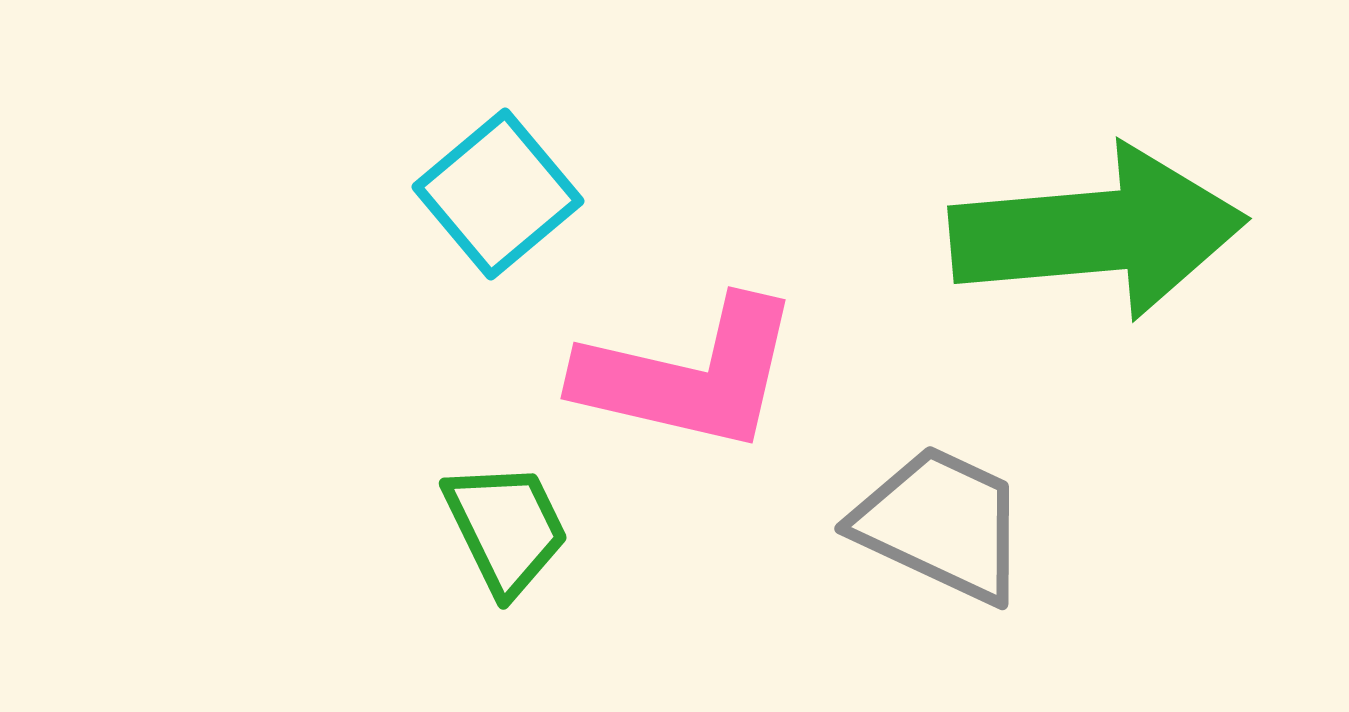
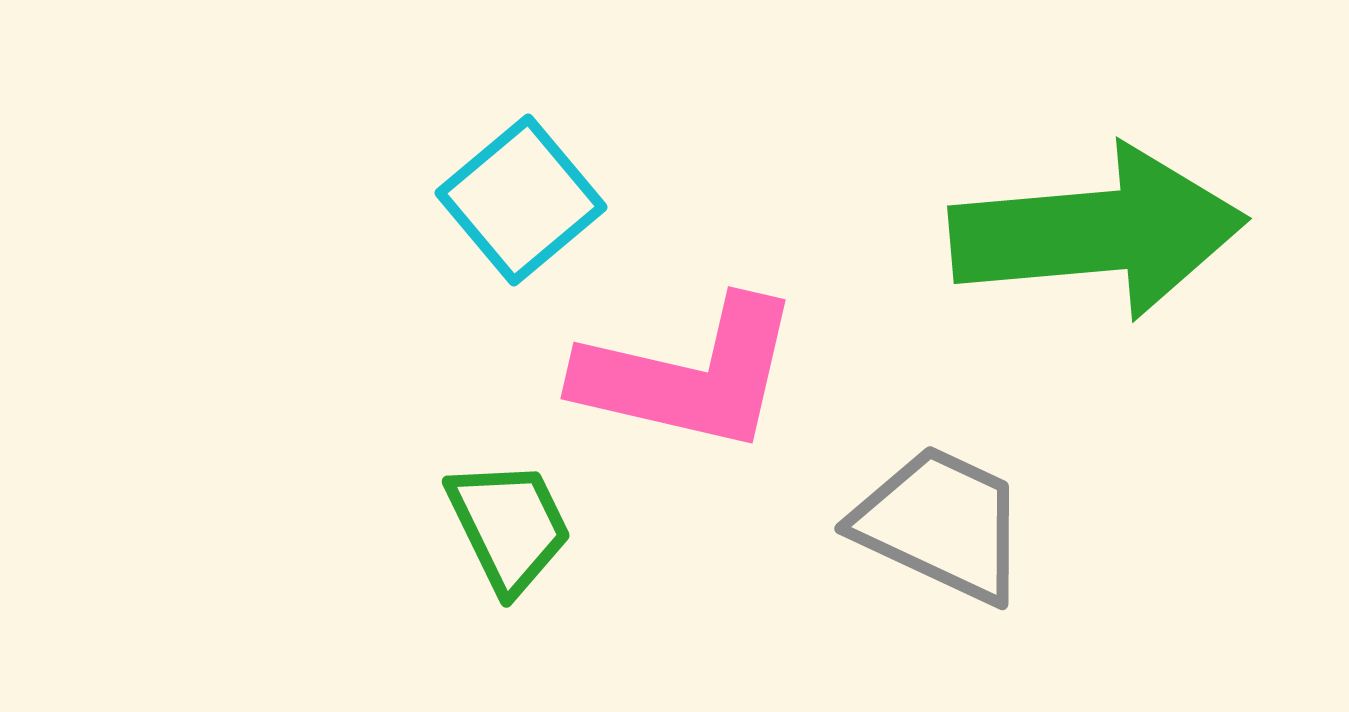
cyan square: moved 23 px right, 6 px down
green trapezoid: moved 3 px right, 2 px up
